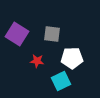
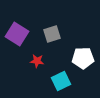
gray square: rotated 24 degrees counterclockwise
white pentagon: moved 11 px right
